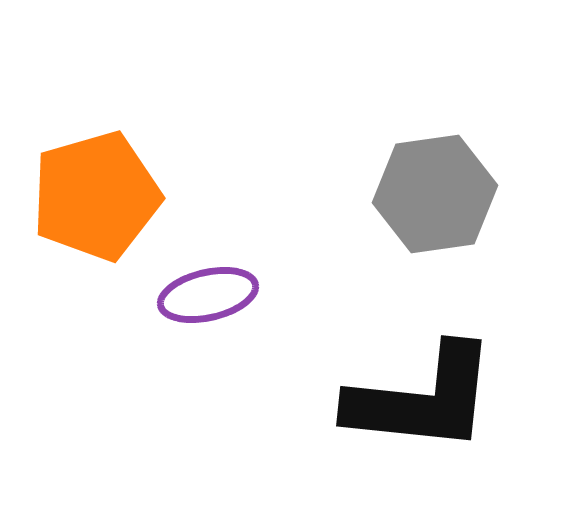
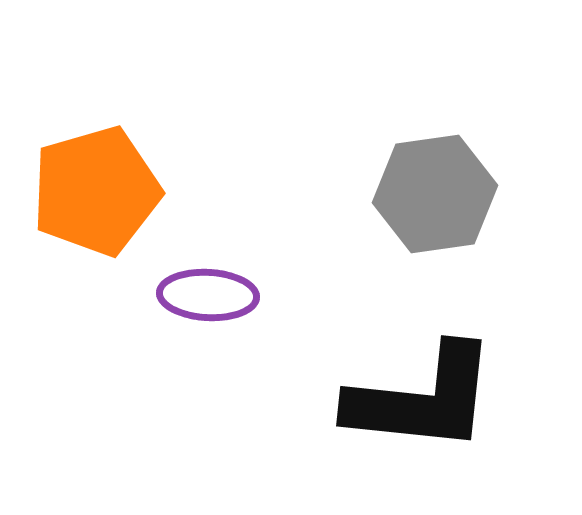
orange pentagon: moved 5 px up
purple ellipse: rotated 16 degrees clockwise
